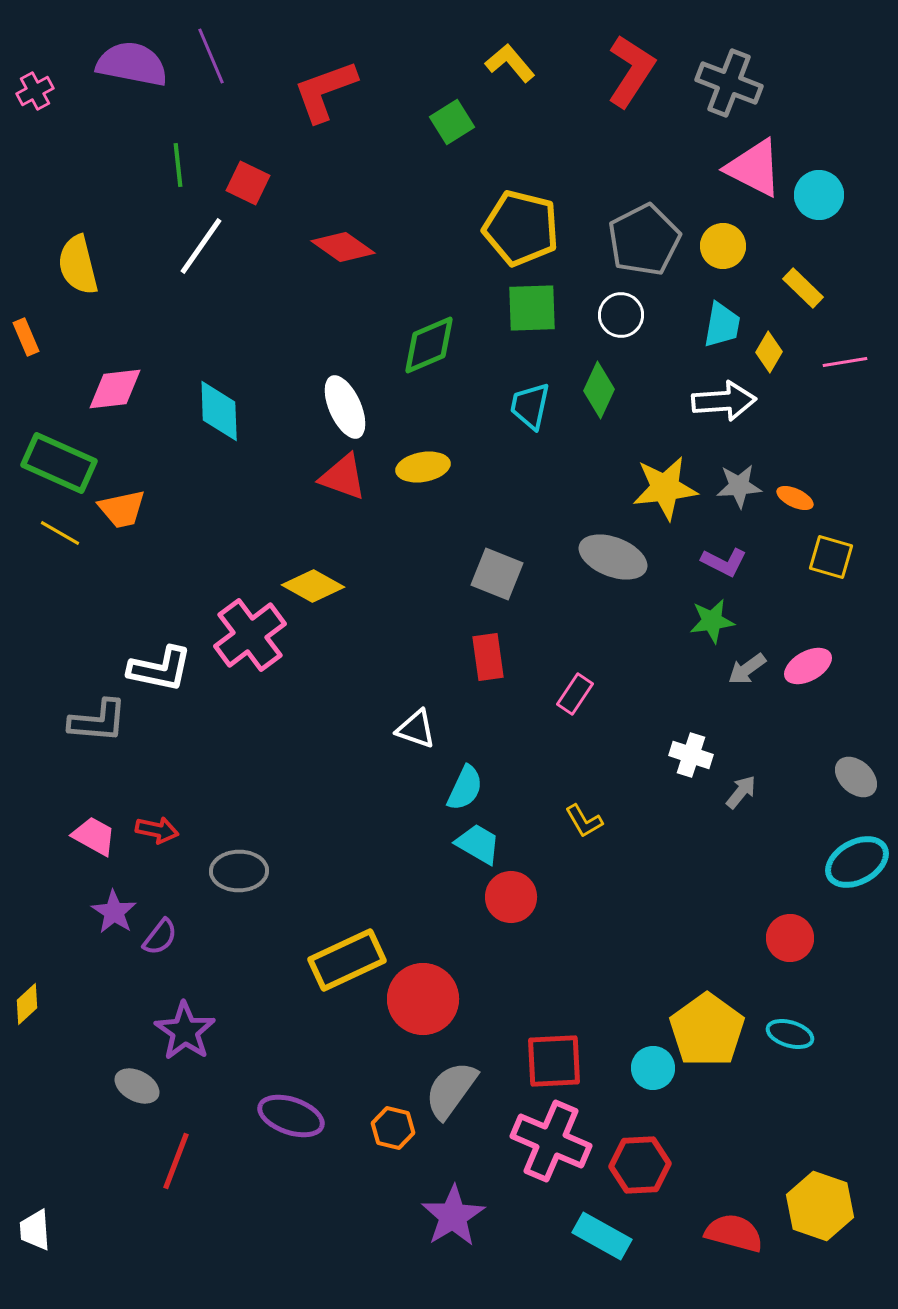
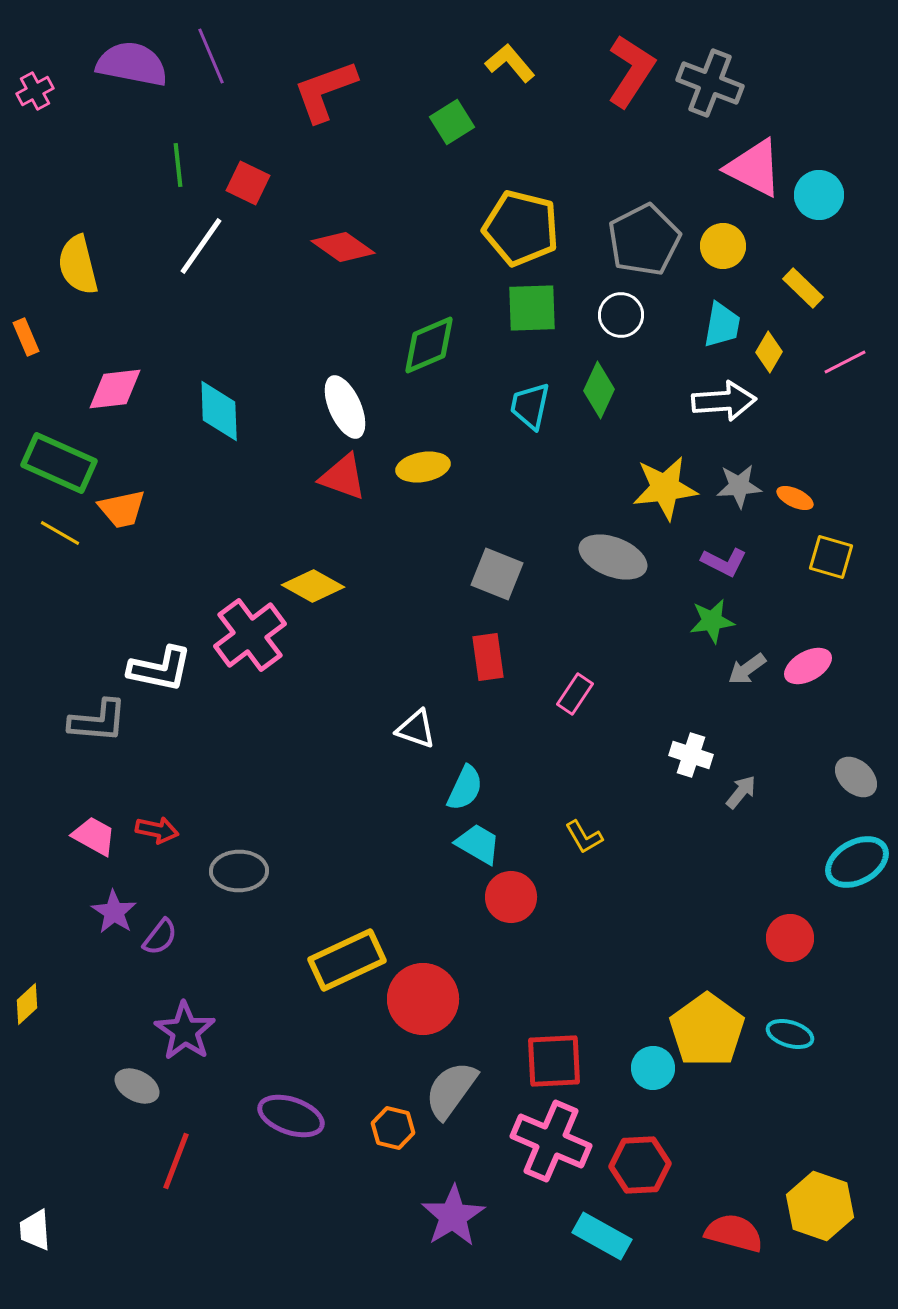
gray cross at (729, 83): moved 19 px left
pink line at (845, 362): rotated 18 degrees counterclockwise
yellow L-shape at (584, 821): moved 16 px down
